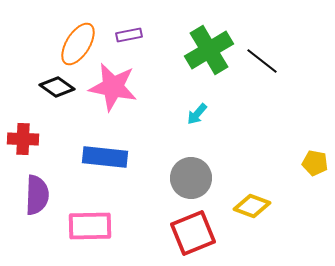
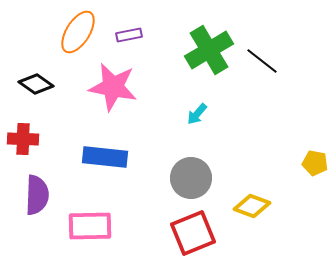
orange ellipse: moved 12 px up
black diamond: moved 21 px left, 3 px up
